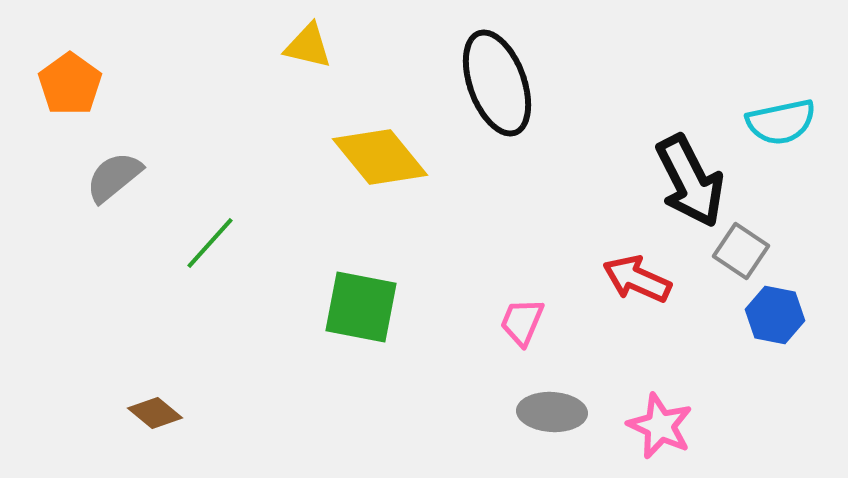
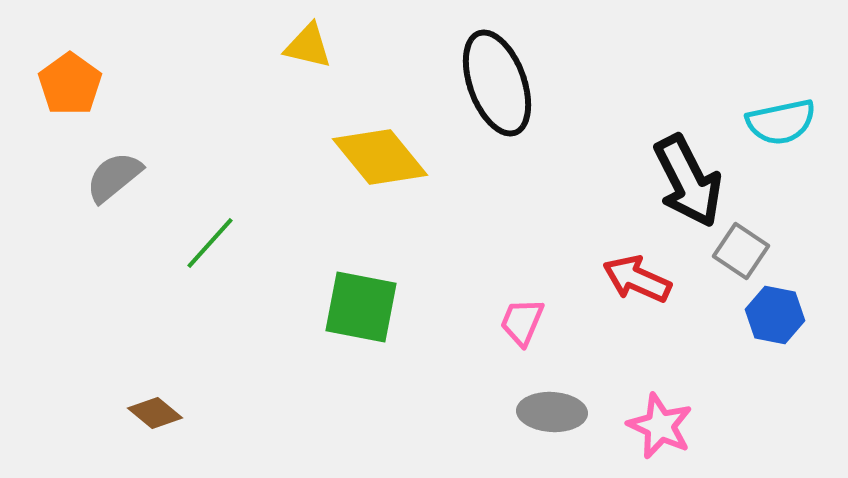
black arrow: moved 2 px left
